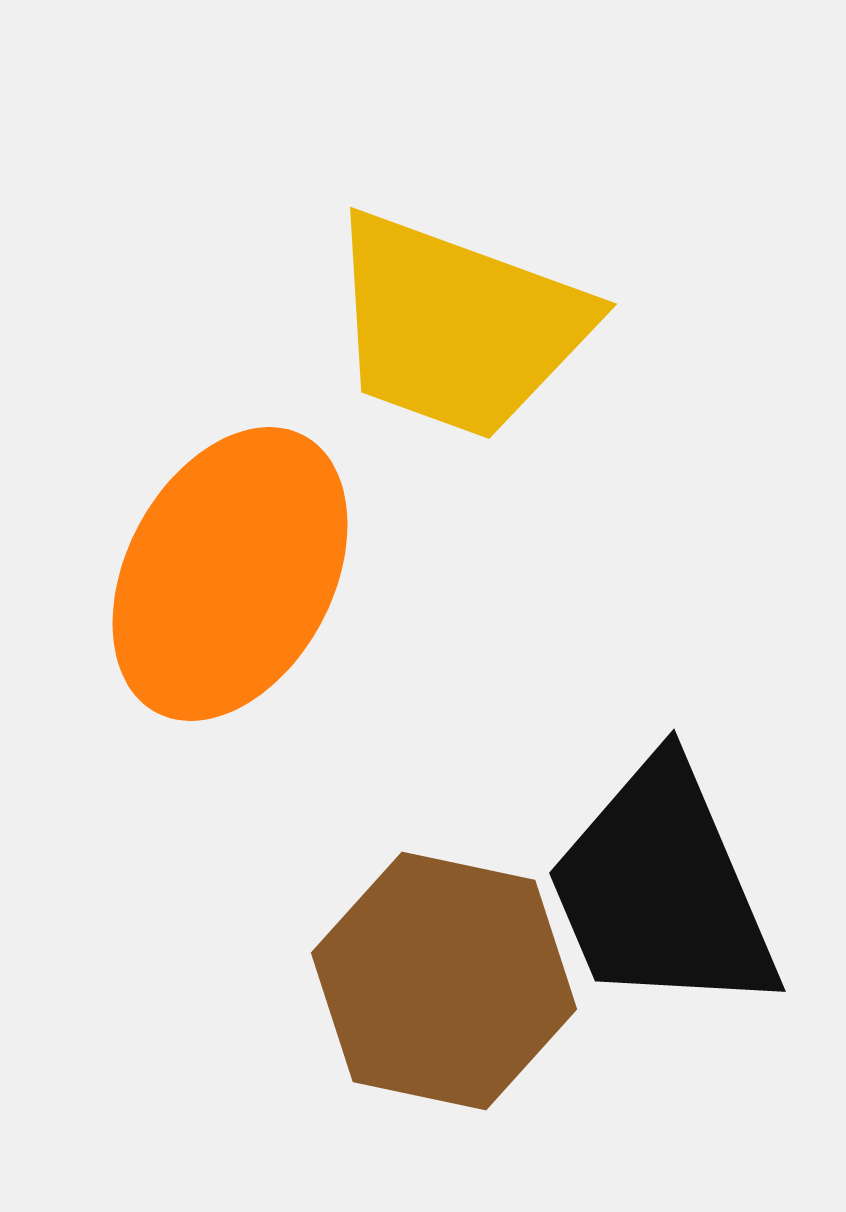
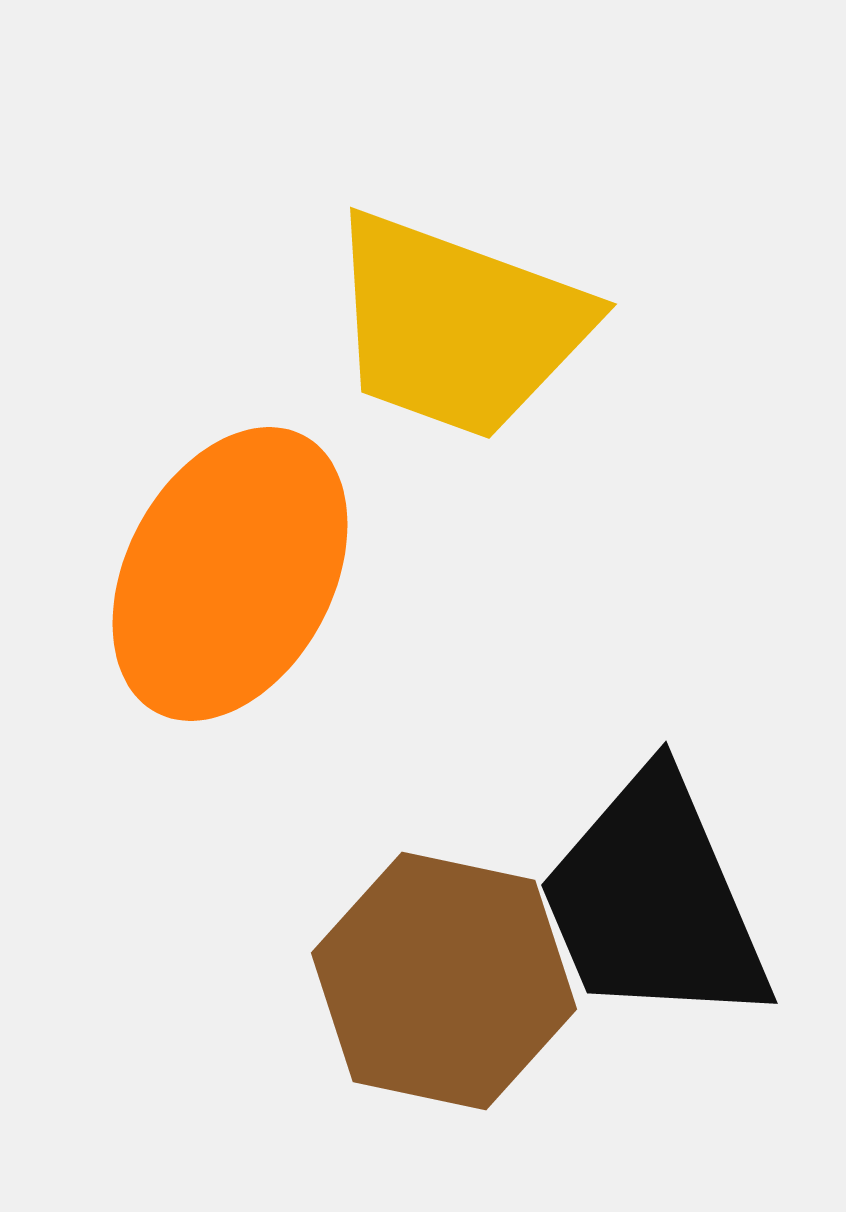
black trapezoid: moved 8 px left, 12 px down
